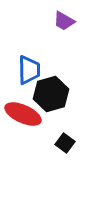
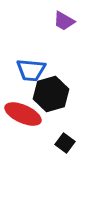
blue trapezoid: moved 2 px right; rotated 96 degrees clockwise
